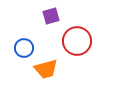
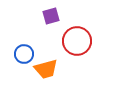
blue circle: moved 6 px down
